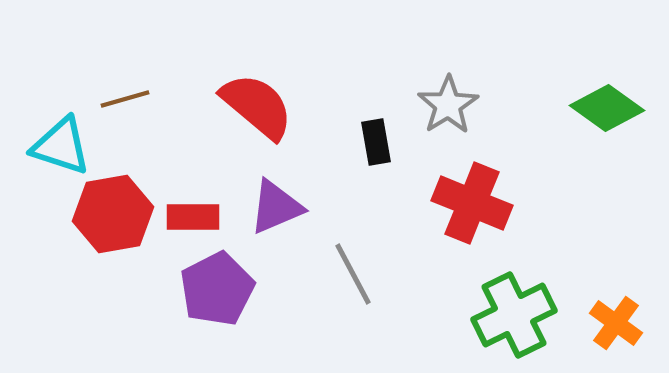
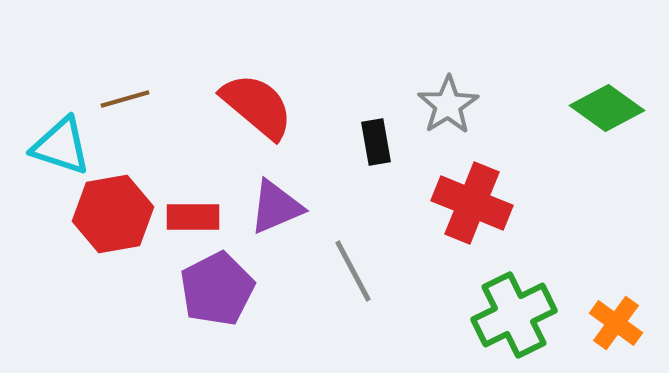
gray line: moved 3 px up
